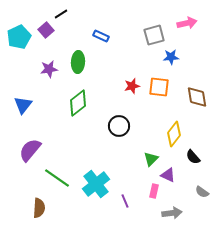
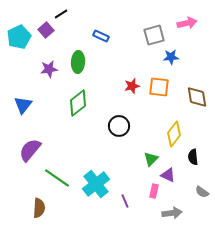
black semicircle: rotated 35 degrees clockwise
